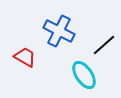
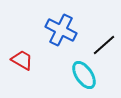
blue cross: moved 2 px right, 1 px up
red trapezoid: moved 3 px left, 3 px down
